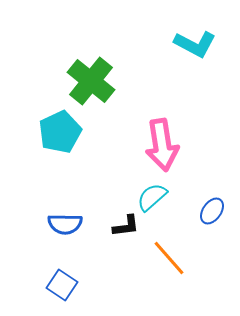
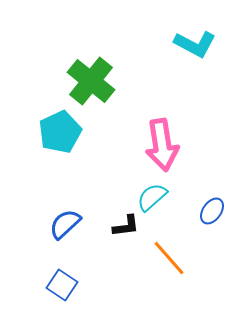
blue semicircle: rotated 136 degrees clockwise
